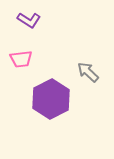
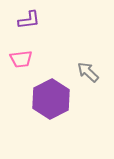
purple L-shape: rotated 40 degrees counterclockwise
